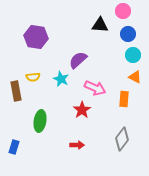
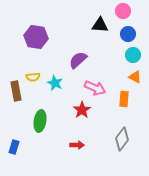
cyan star: moved 6 px left, 4 px down
